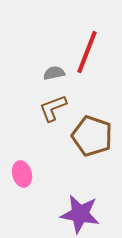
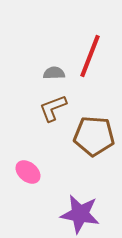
red line: moved 3 px right, 4 px down
gray semicircle: rotated 10 degrees clockwise
brown pentagon: moved 2 px right; rotated 15 degrees counterclockwise
pink ellipse: moved 6 px right, 2 px up; rotated 35 degrees counterclockwise
